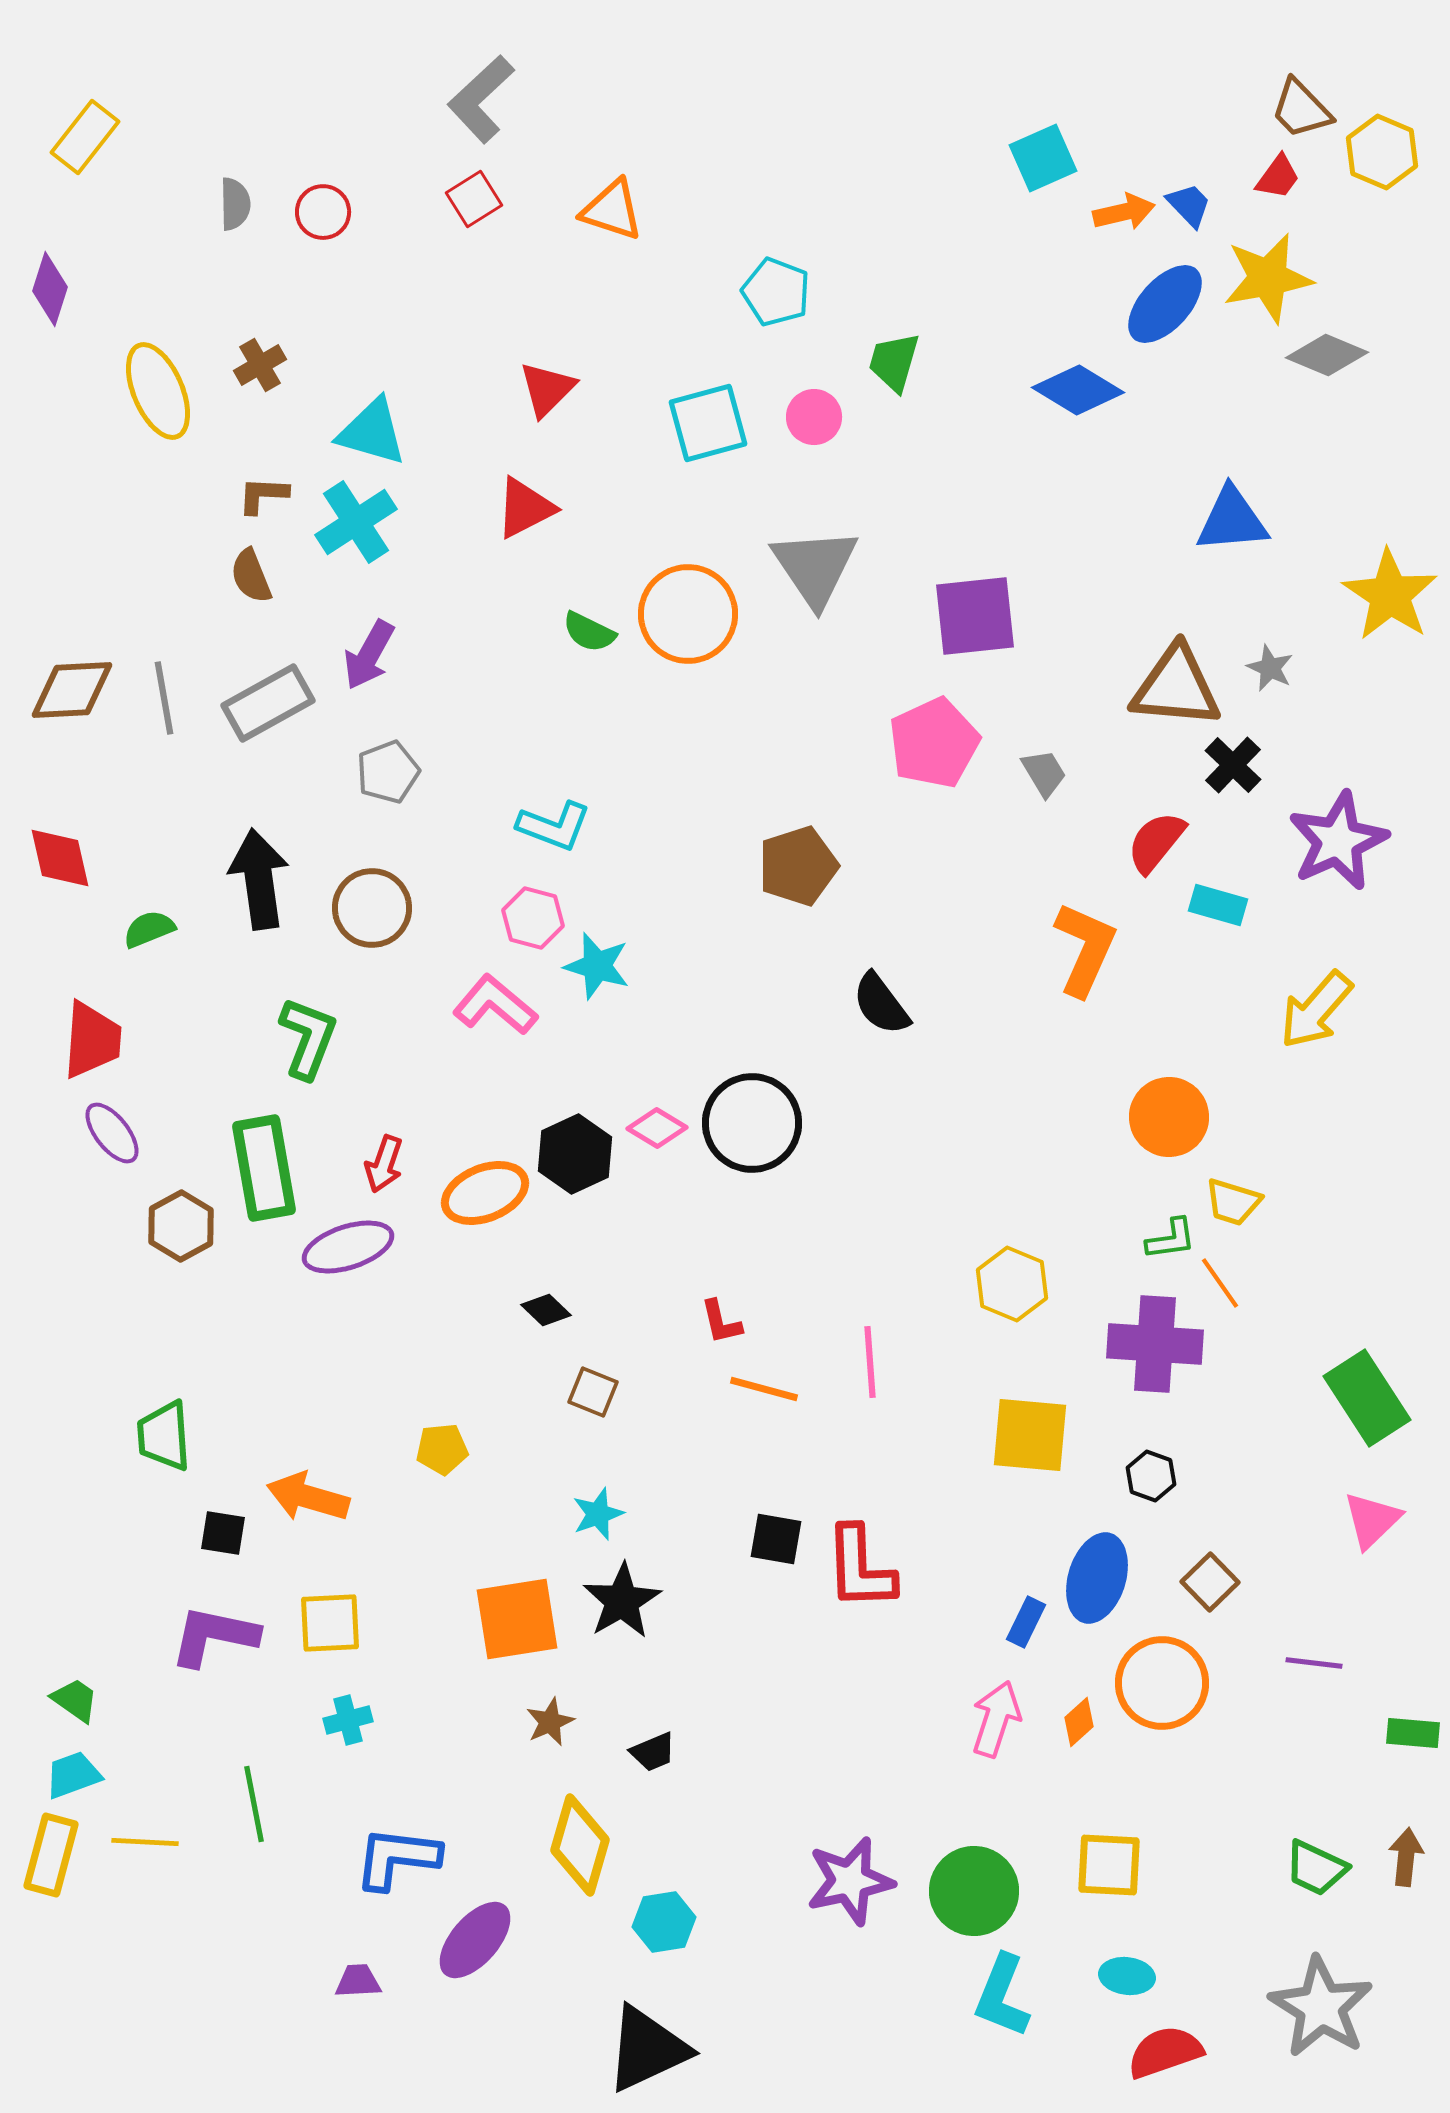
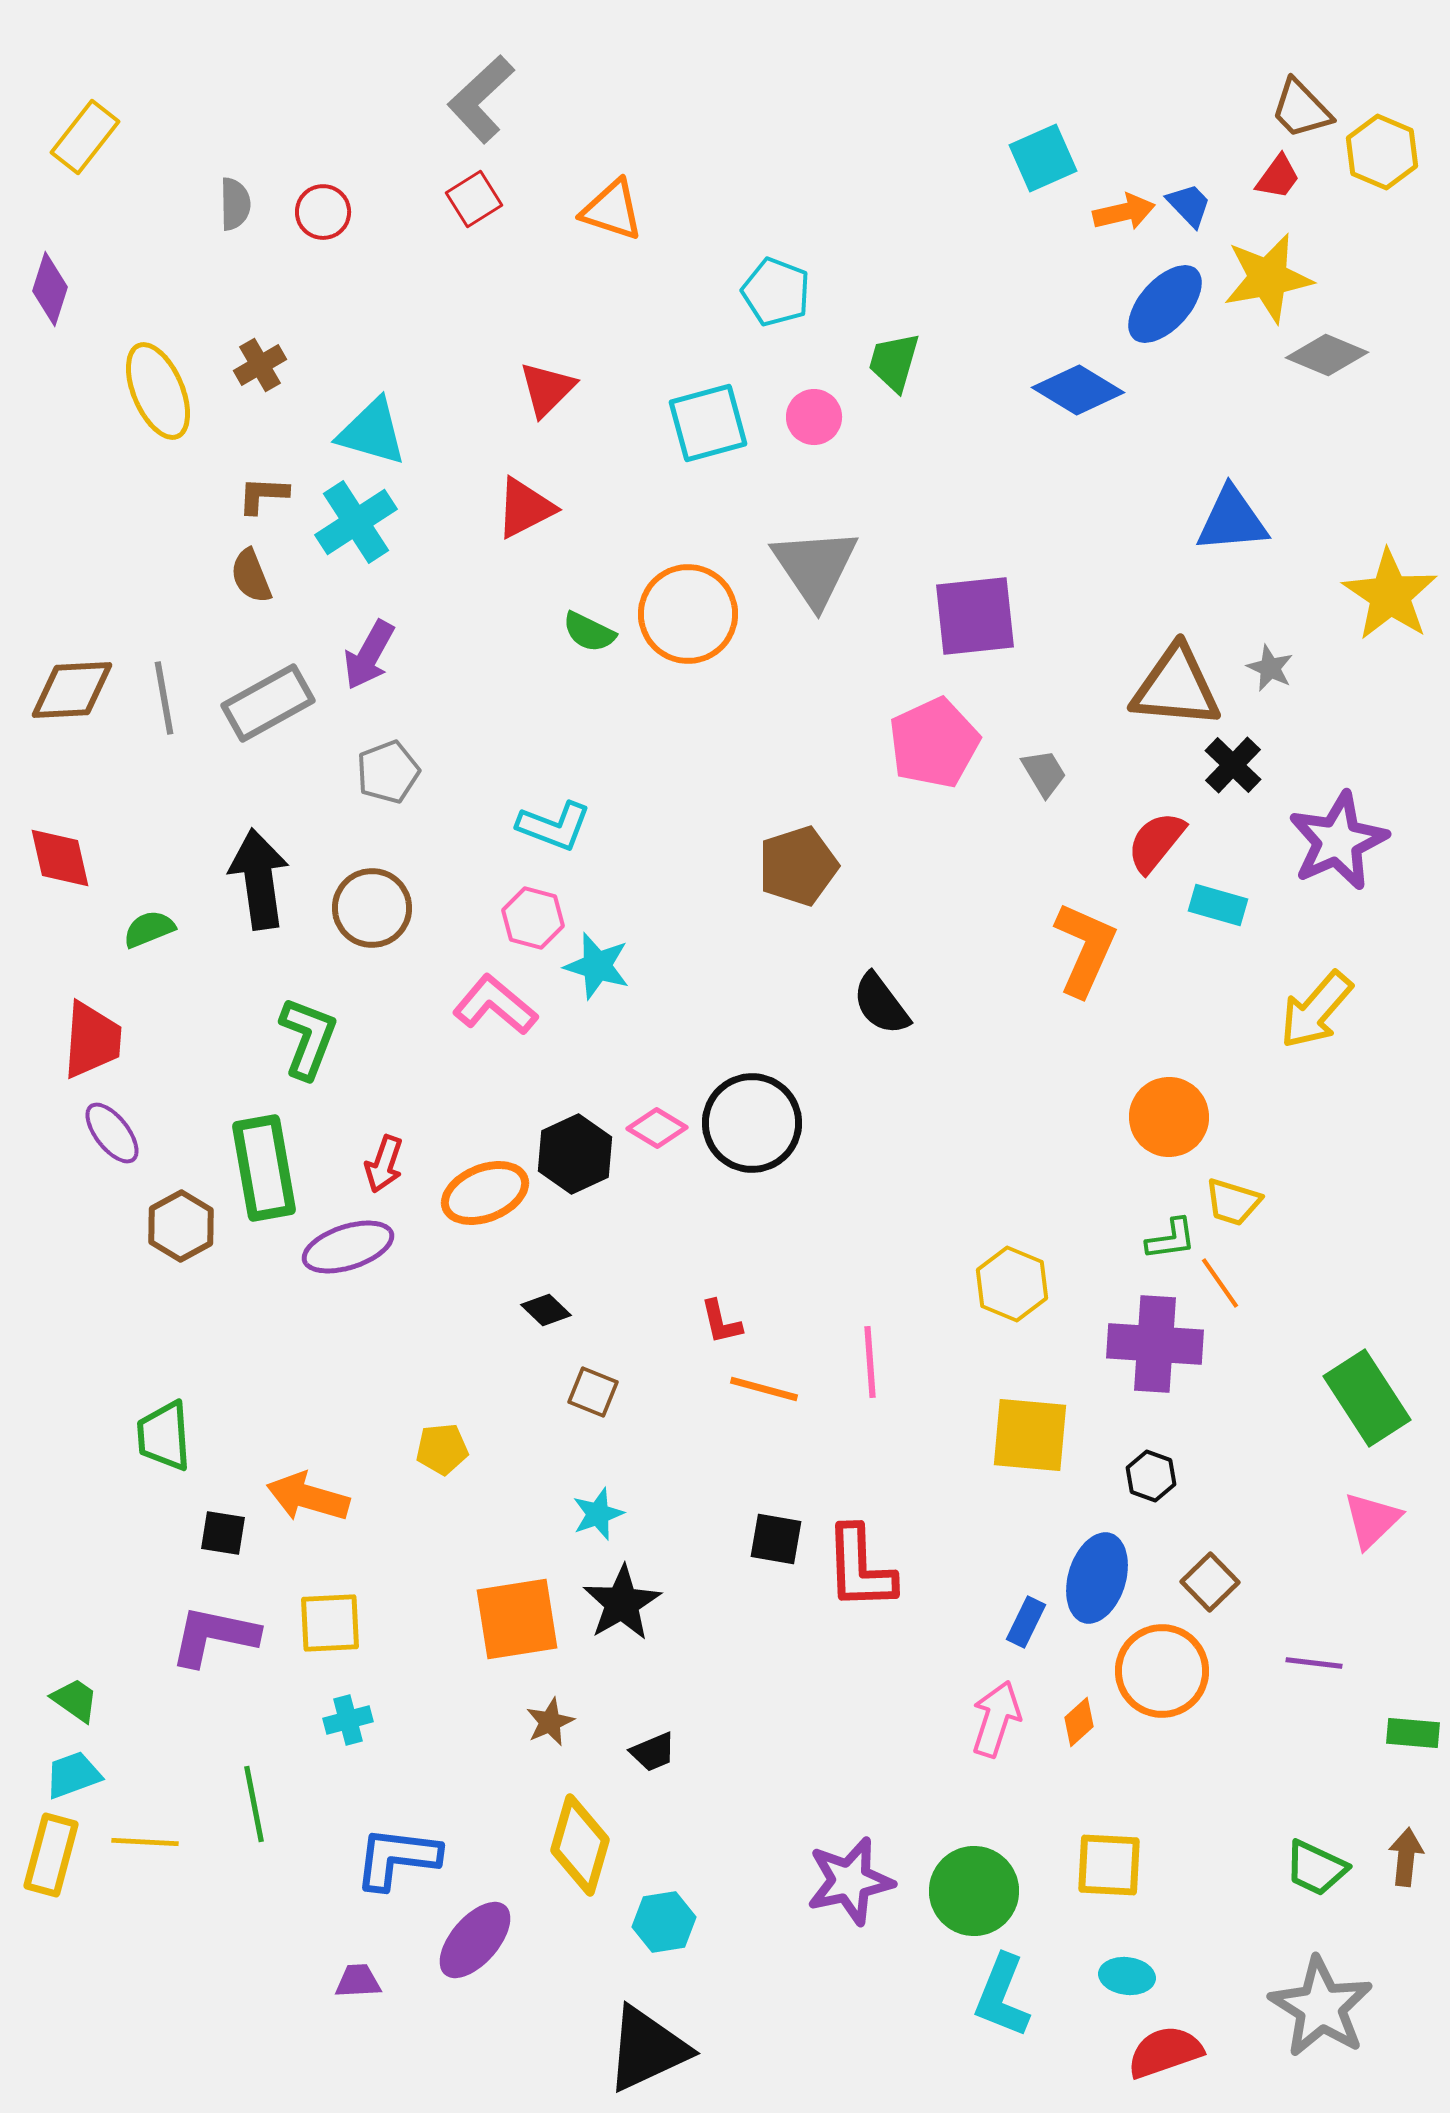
black star at (622, 1601): moved 2 px down
orange circle at (1162, 1683): moved 12 px up
